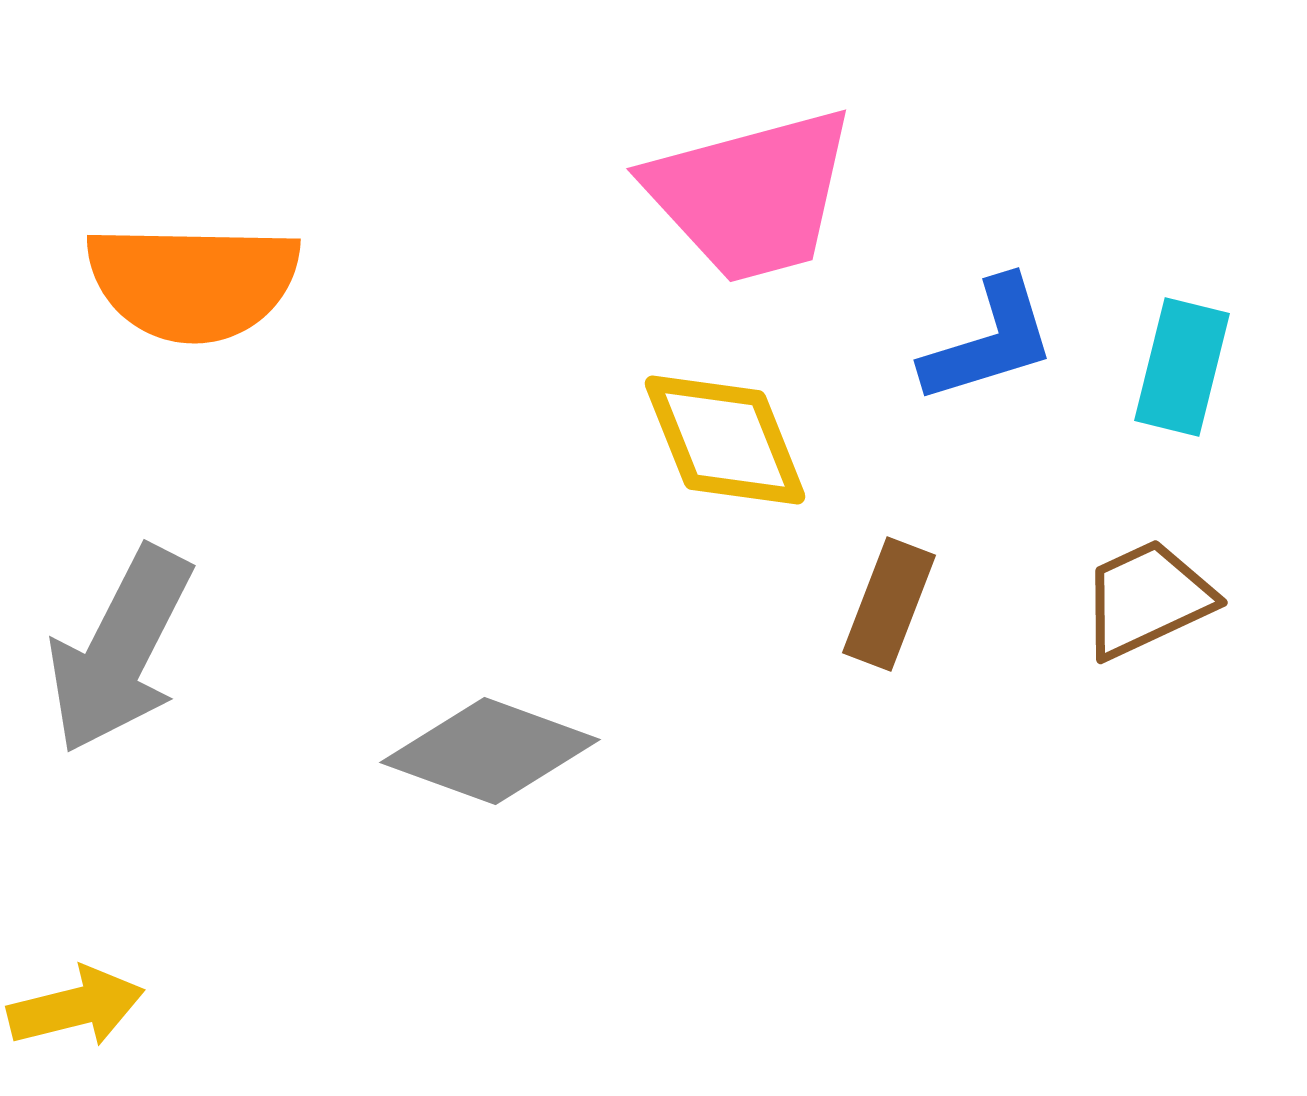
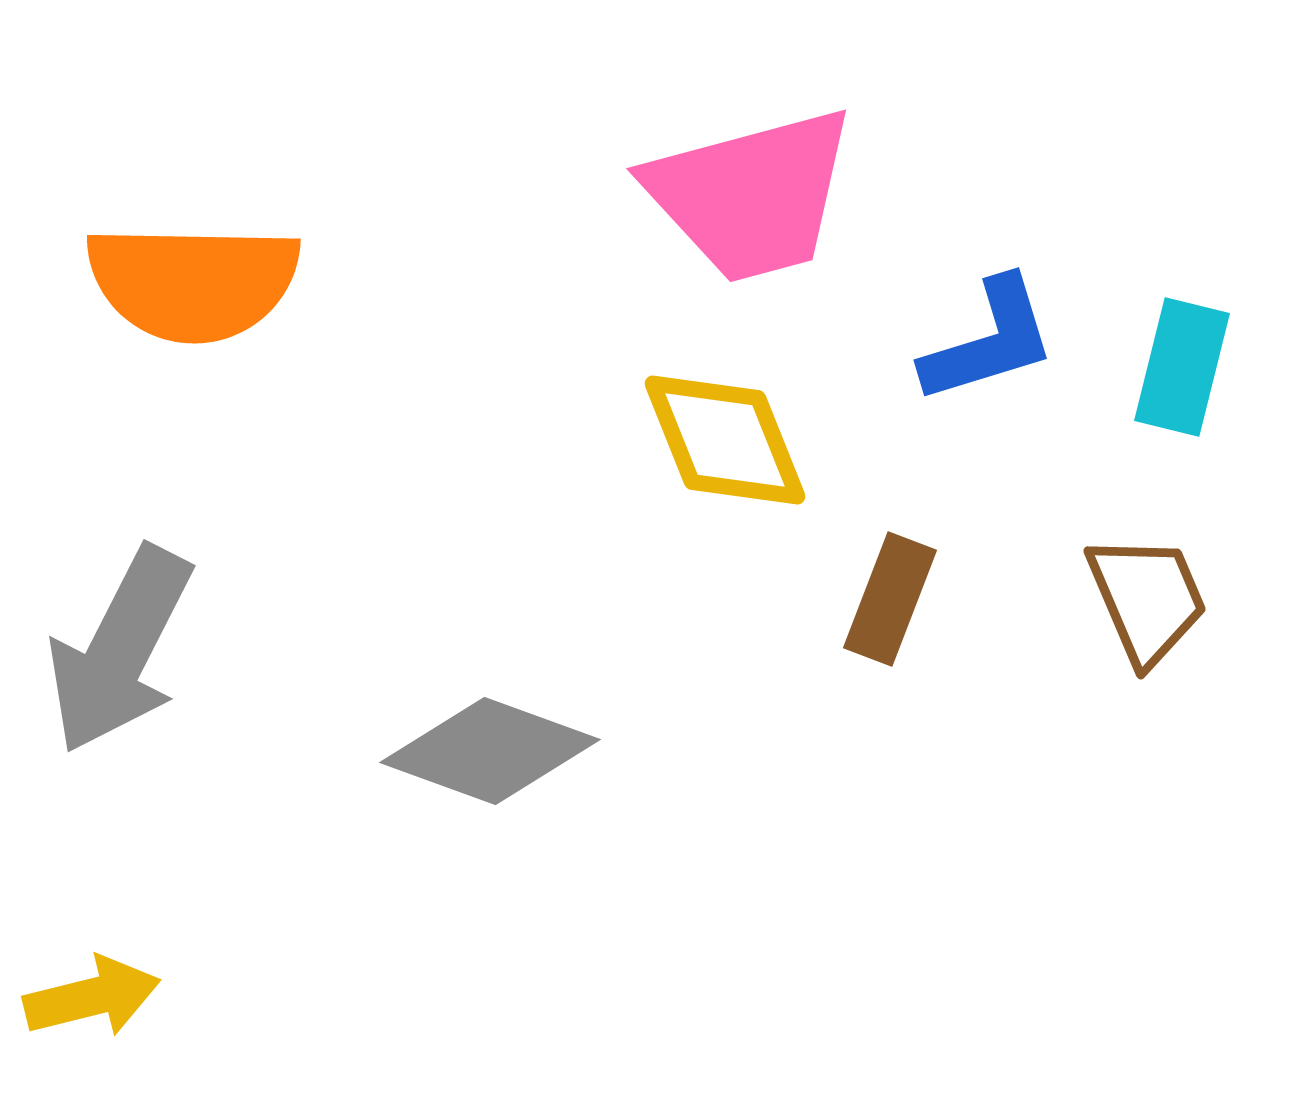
brown trapezoid: rotated 92 degrees clockwise
brown rectangle: moved 1 px right, 5 px up
yellow arrow: moved 16 px right, 10 px up
